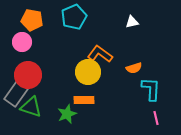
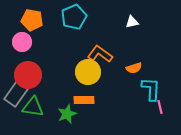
green triangle: moved 2 px right; rotated 10 degrees counterclockwise
pink line: moved 4 px right, 11 px up
